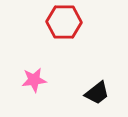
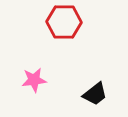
black trapezoid: moved 2 px left, 1 px down
